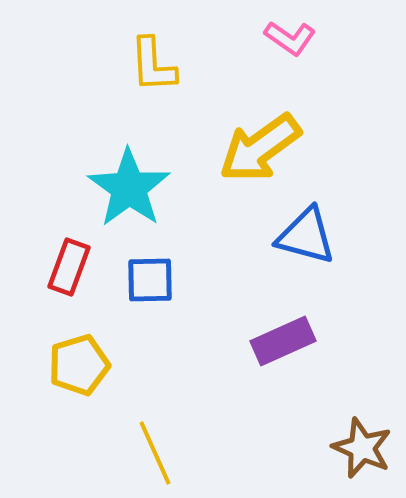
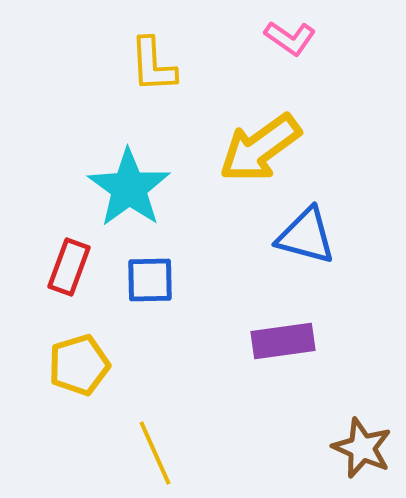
purple rectangle: rotated 16 degrees clockwise
